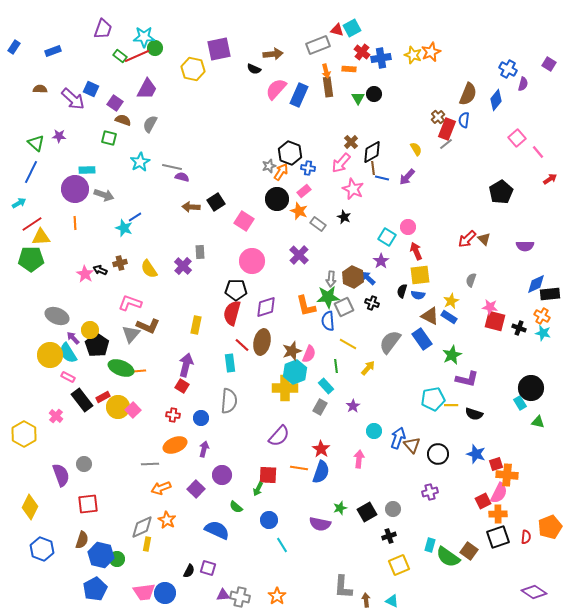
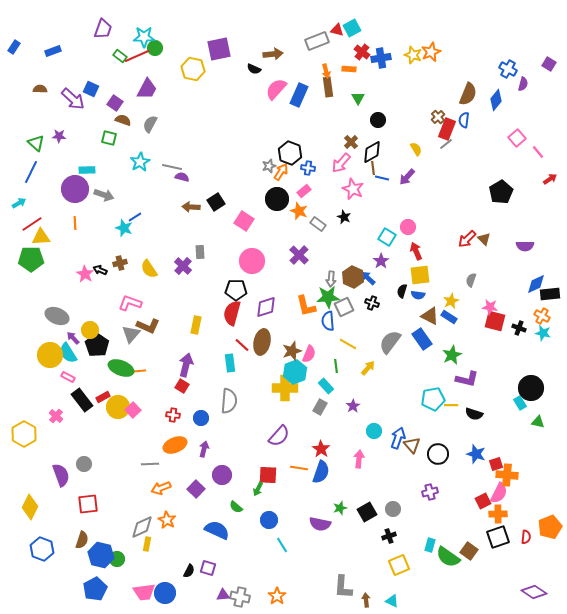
gray rectangle at (318, 45): moved 1 px left, 4 px up
black circle at (374, 94): moved 4 px right, 26 px down
